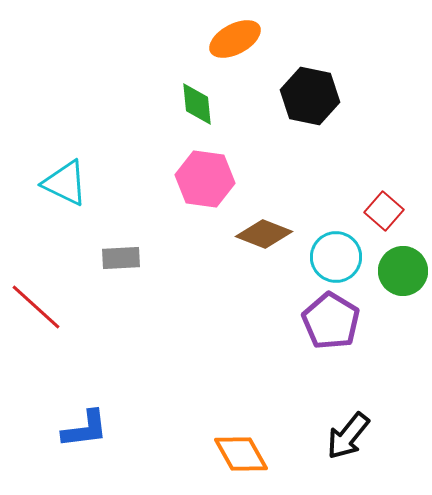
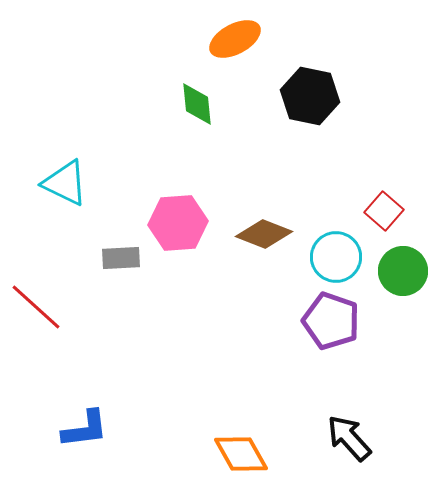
pink hexagon: moved 27 px left, 44 px down; rotated 12 degrees counterclockwise
purple pentagon: rotated 12 degrees counterclockwise
black arrow: moved 1 px right, 2 px down; rotated 99 degrees clockwise
